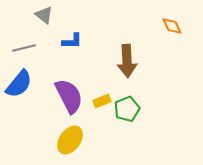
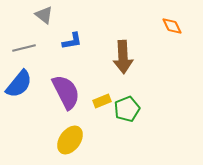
blue L-shape: rotated 10 degrees counterclockwise
brown arrow: moved 4 px left, 4 px up
purple semicircle: moved 3 px left, 4 px up
